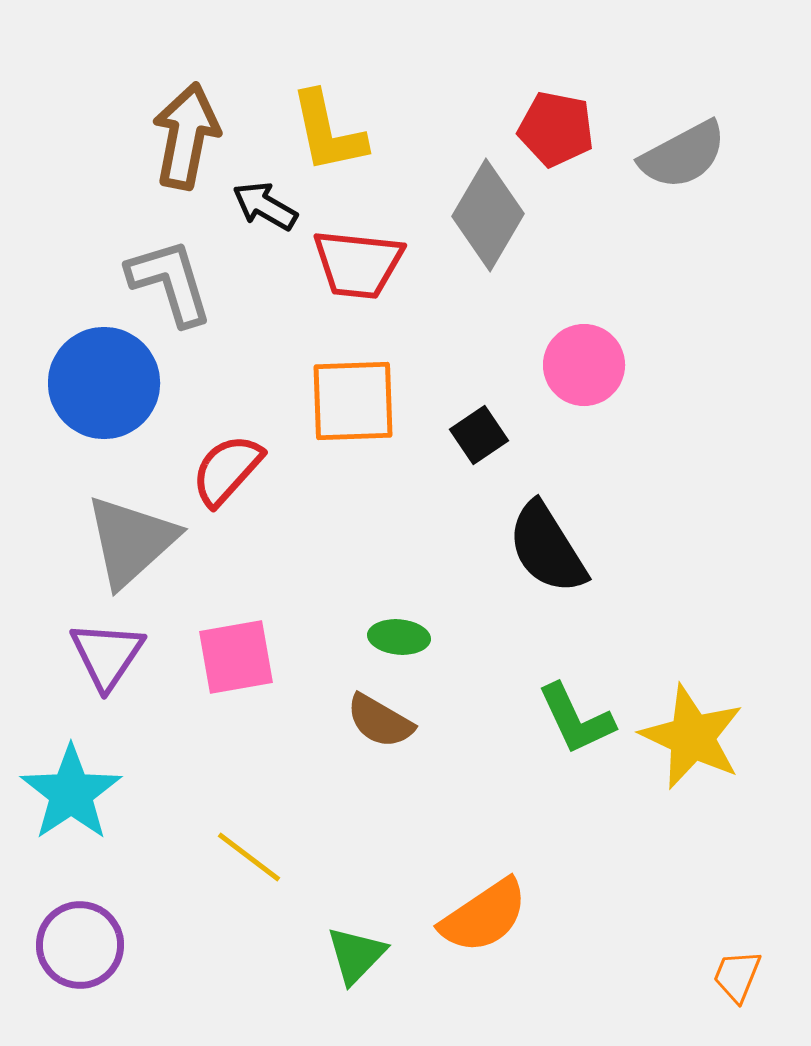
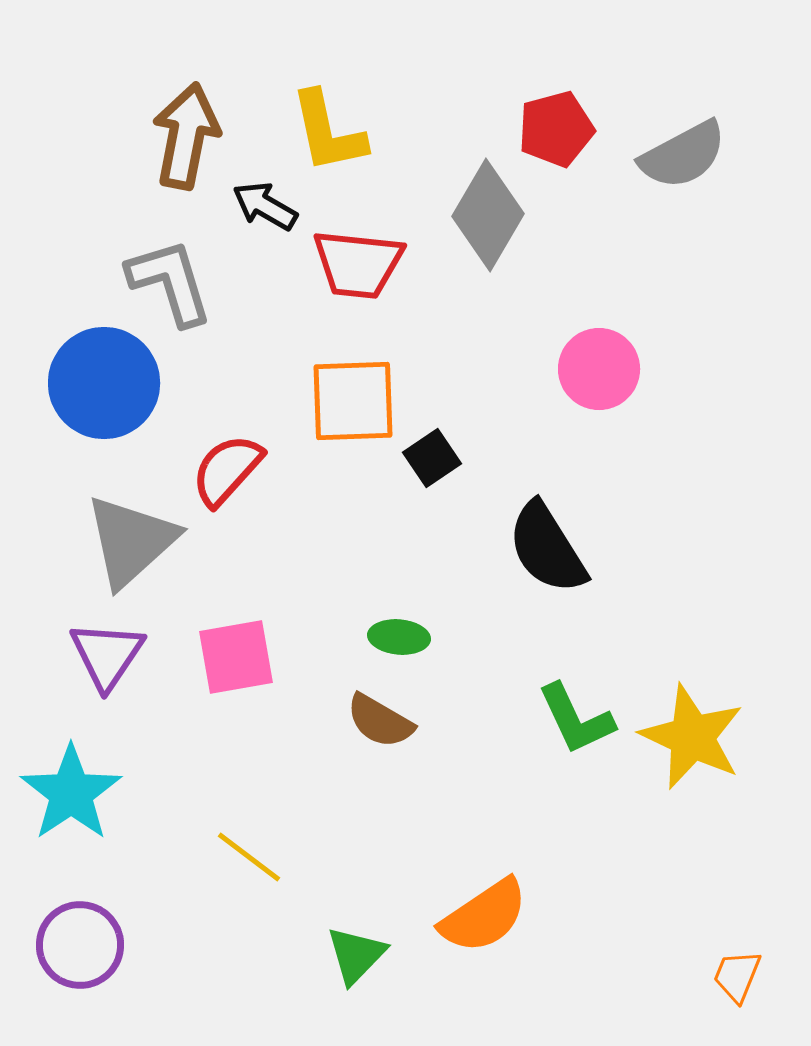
red pentagon: rotated 26 degrees counterclockwise
pink circle: moved 15 px right, 4 px down
black square: moved 47 px left, 23 px down
